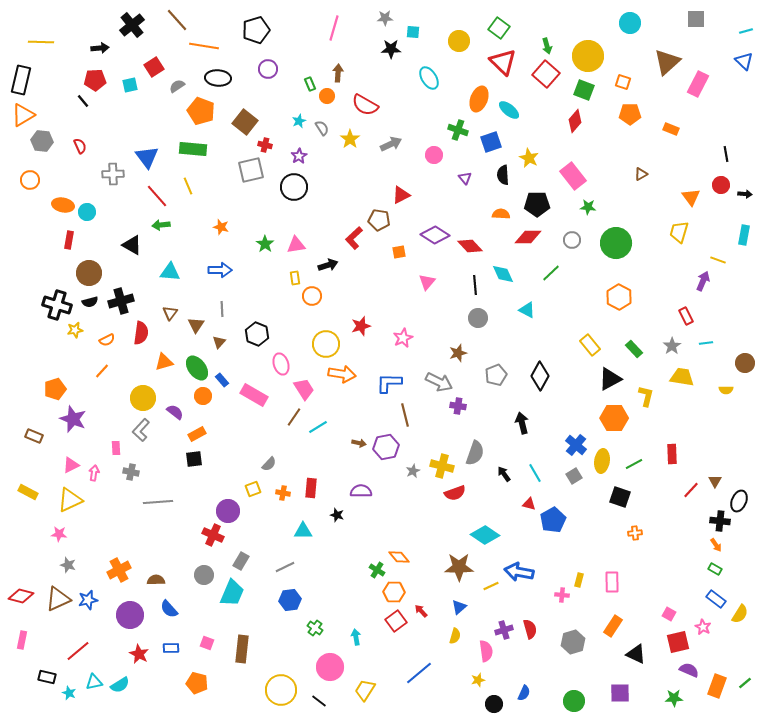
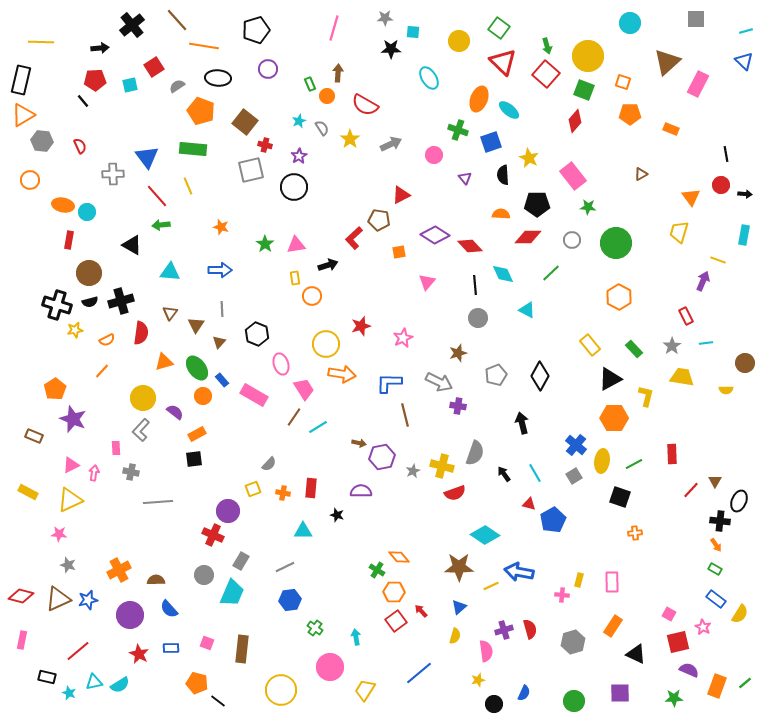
orange pentagon at (55, 389): rotated 15 degrees counterclockwise
purple hexagon at (386, 447): moved 4 px left, 10 px down
black line at (319, 701): moved 101 px left
